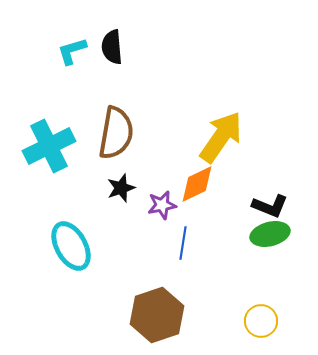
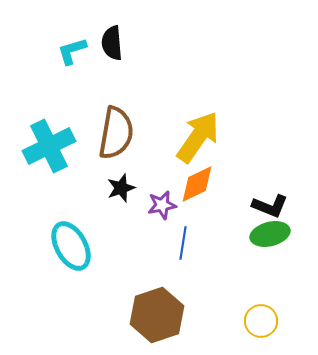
black semicircle: moved 4 px up
yellow arrow: moved 23 px left
